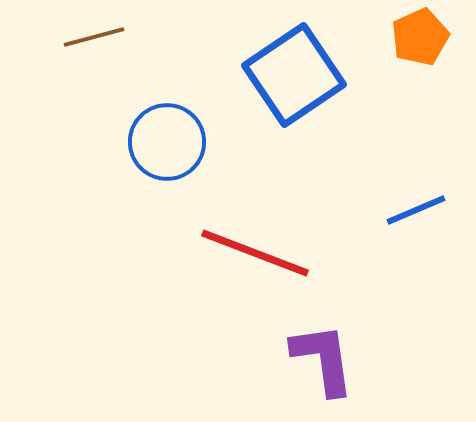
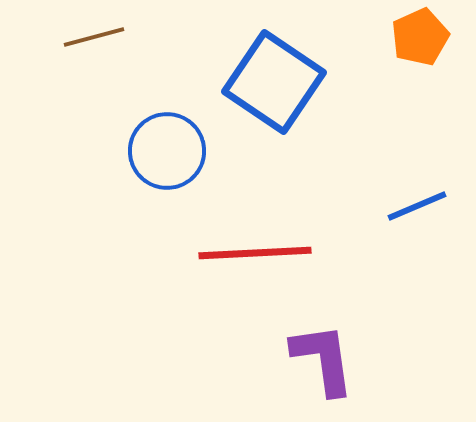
blue square: moved 20 px left, 7 px down; rotated 22 degrees counterclockwise
blue circle: moved 9 px down
blue line: moved 1 px right, 4 px up
red line: rotated 24 degrees counterclockwise
